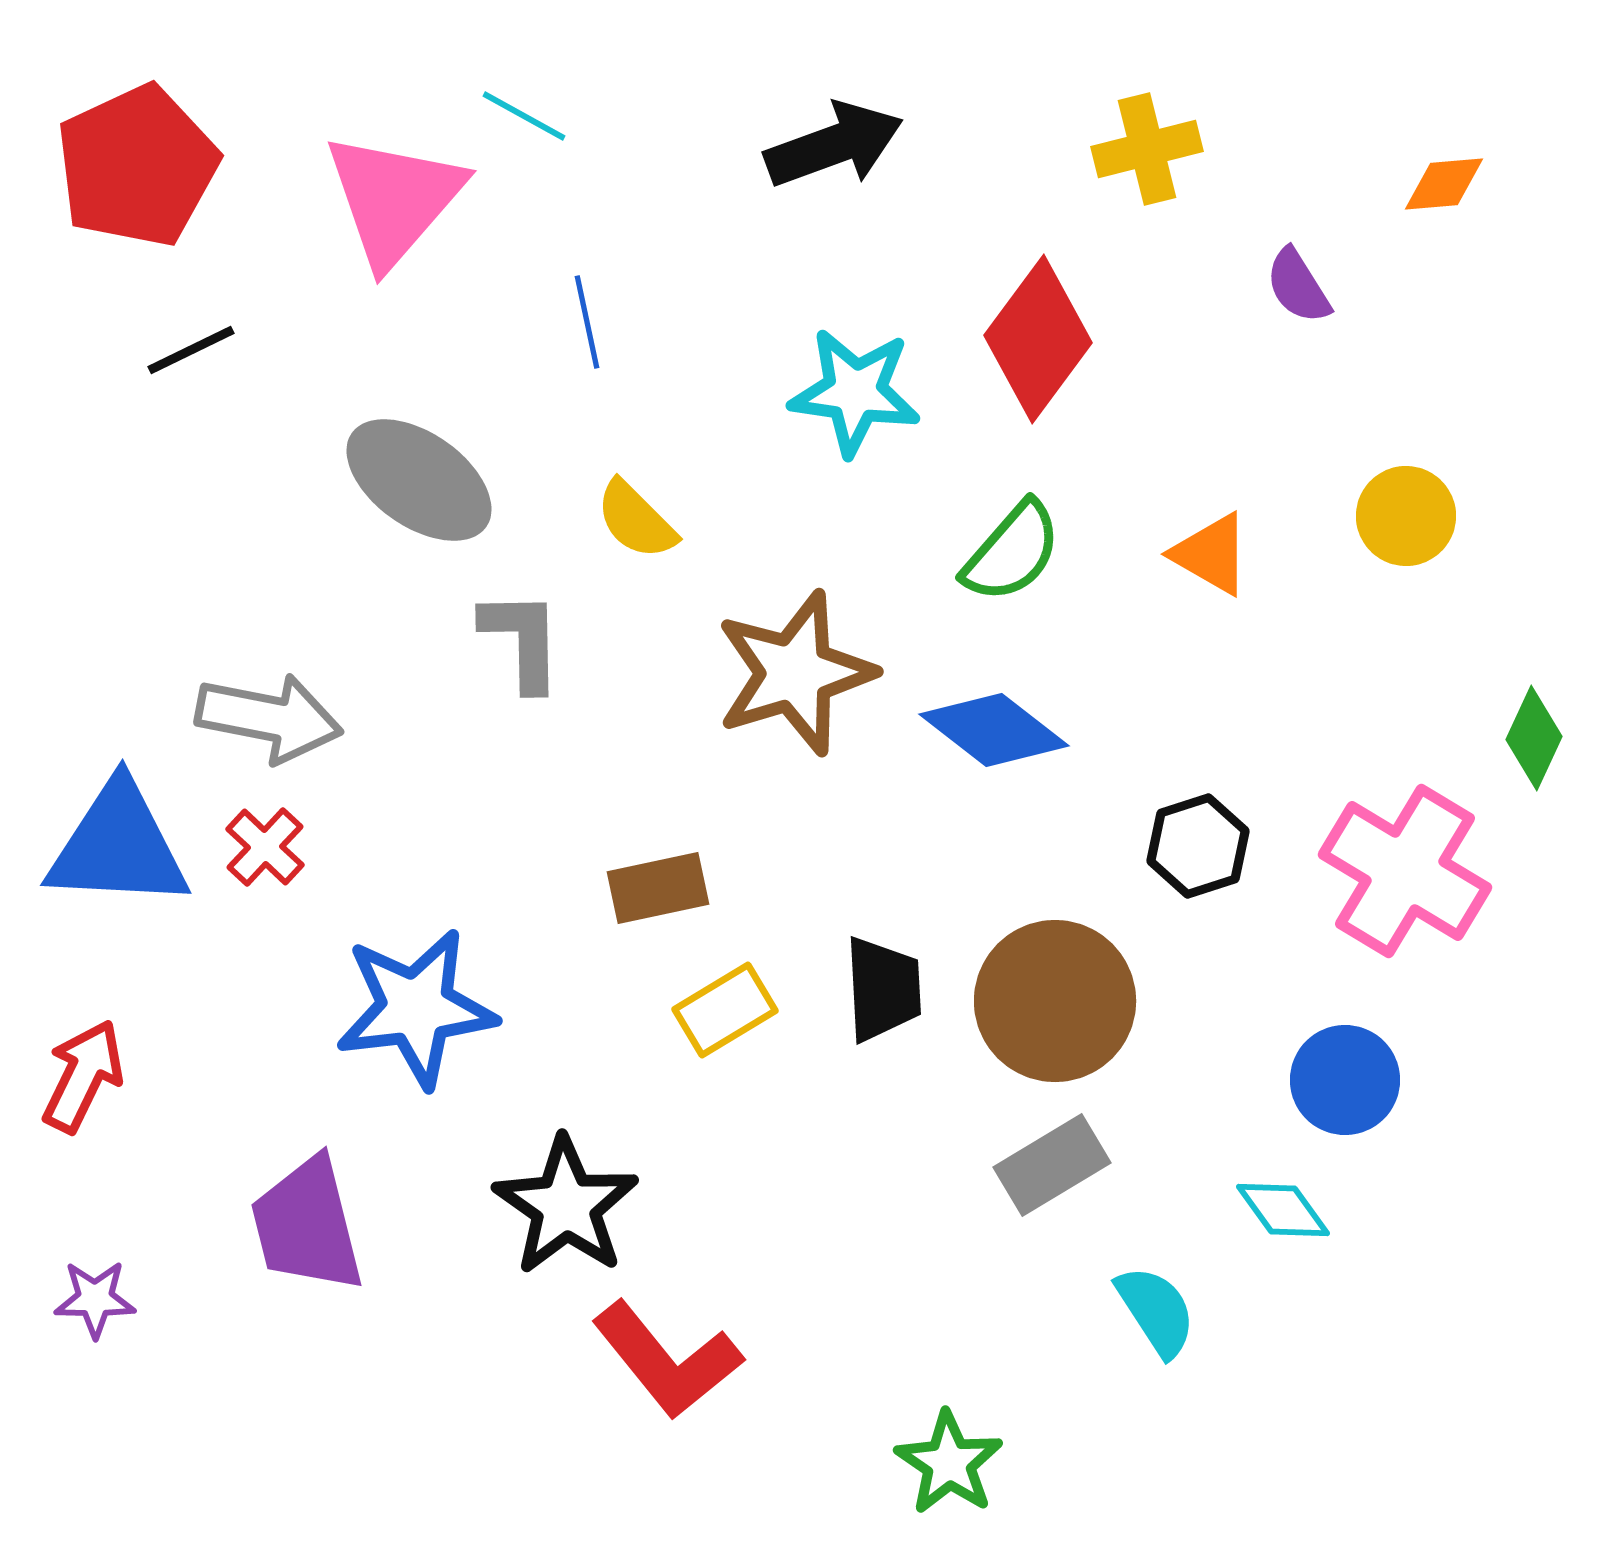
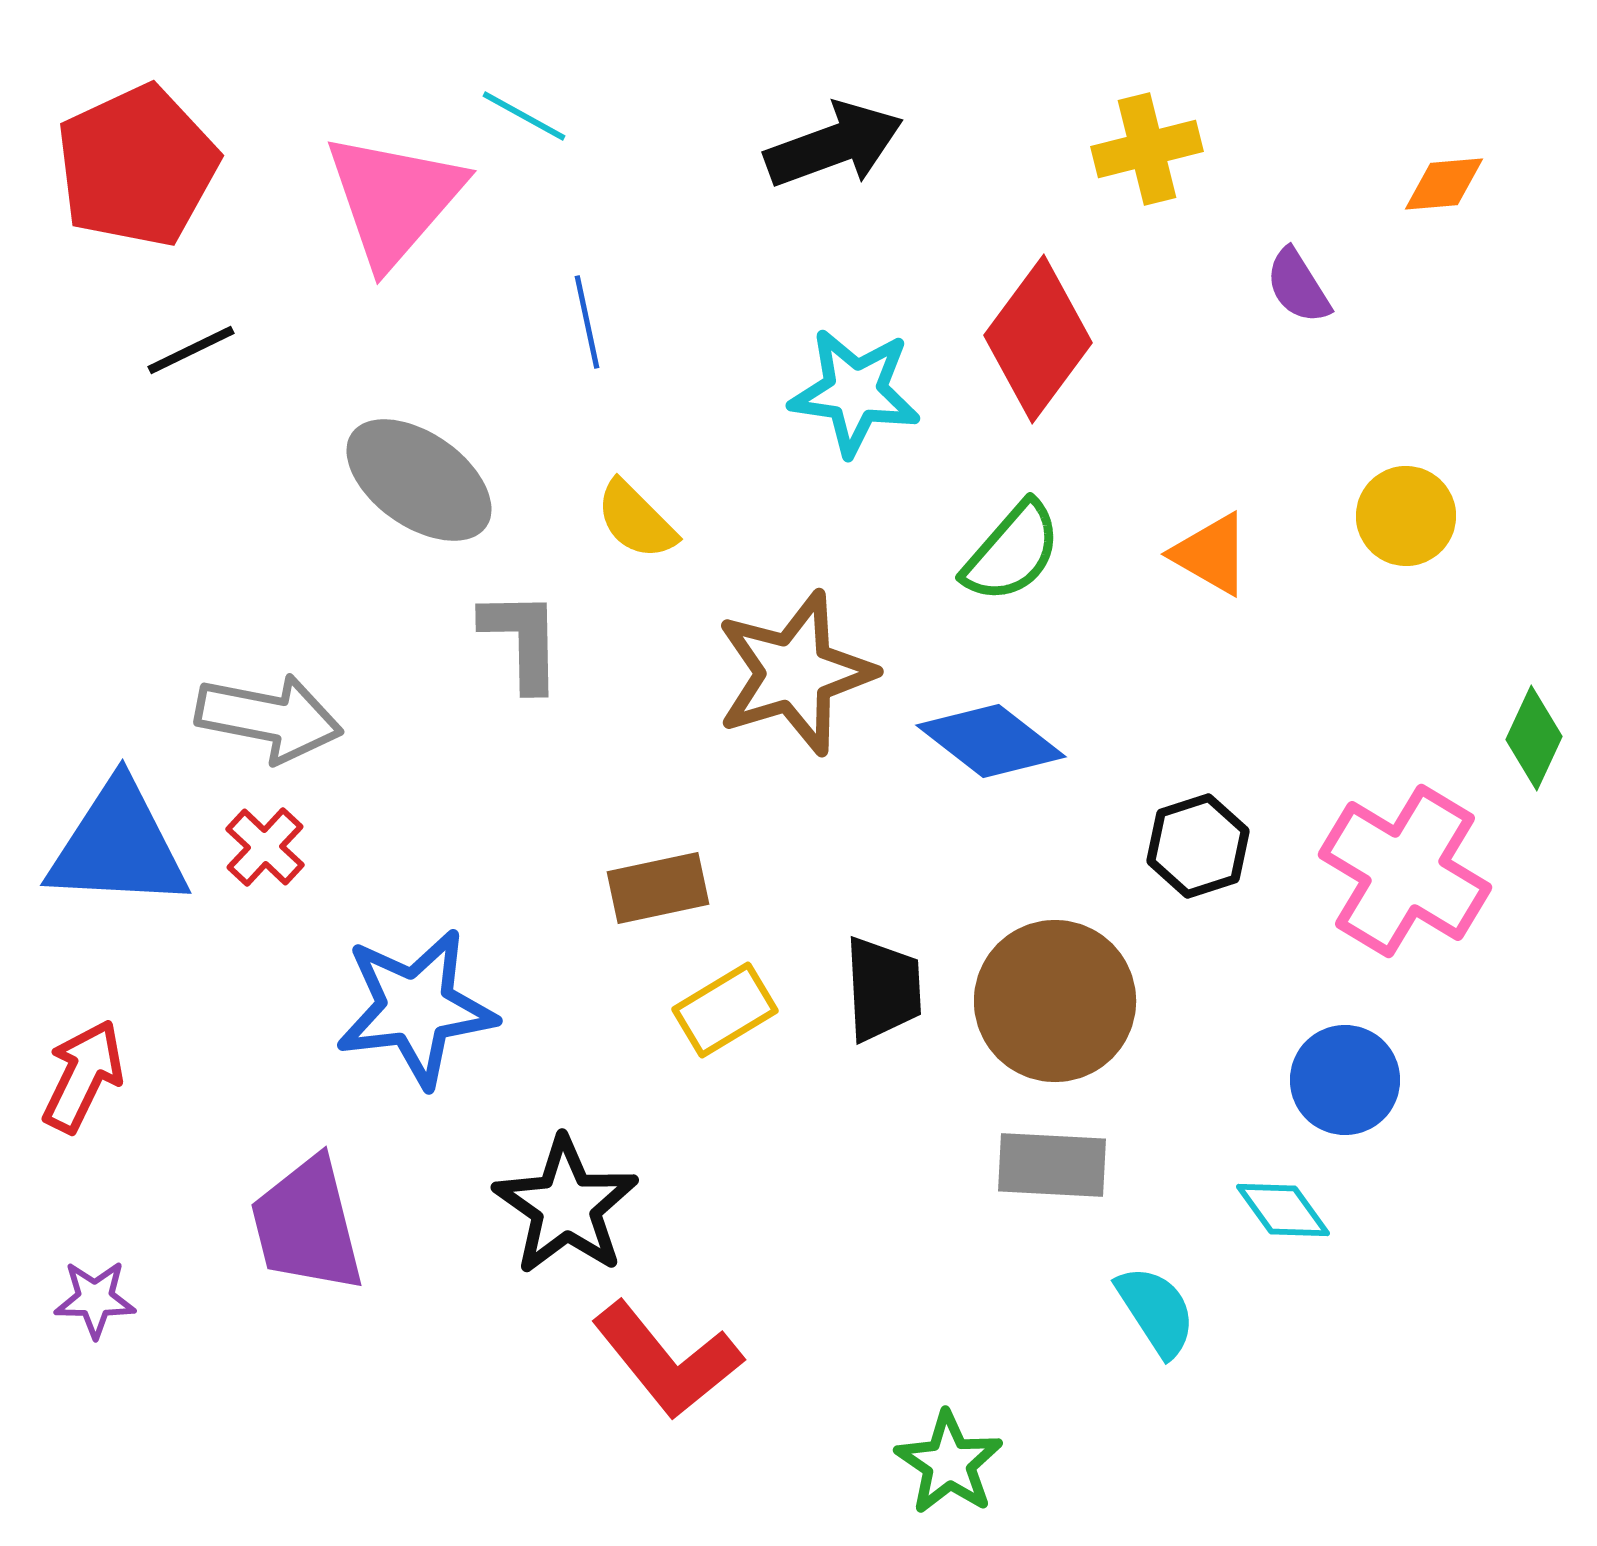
blue diamond: moved 3 px left, 11 px down
gray rectangle: rotated 34 degrees clockwise
